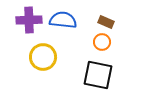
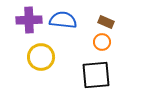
yellow circle: moved 2 px left
black square: moved 2 px left; rotated 16 degrees counterclockwise
